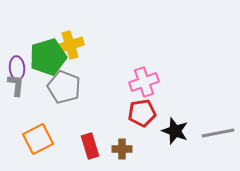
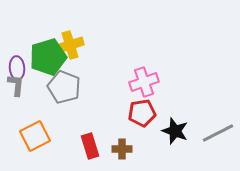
gray line: rotated 16 degrees counterclockwise
orange square: moved 3 px left, 3 px up
